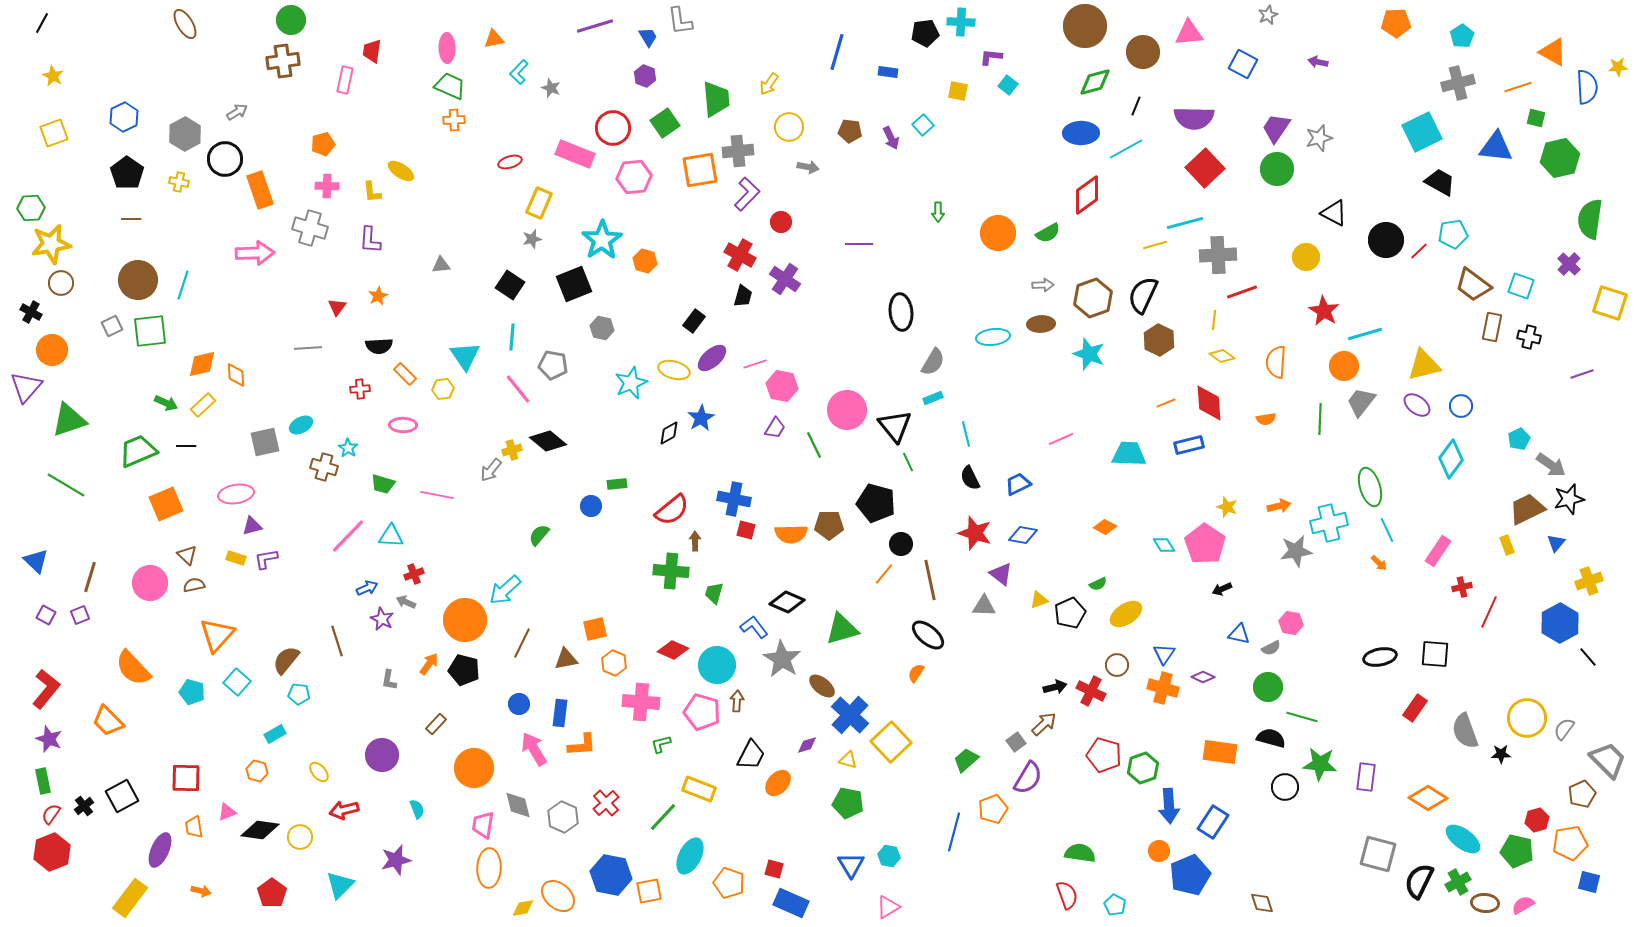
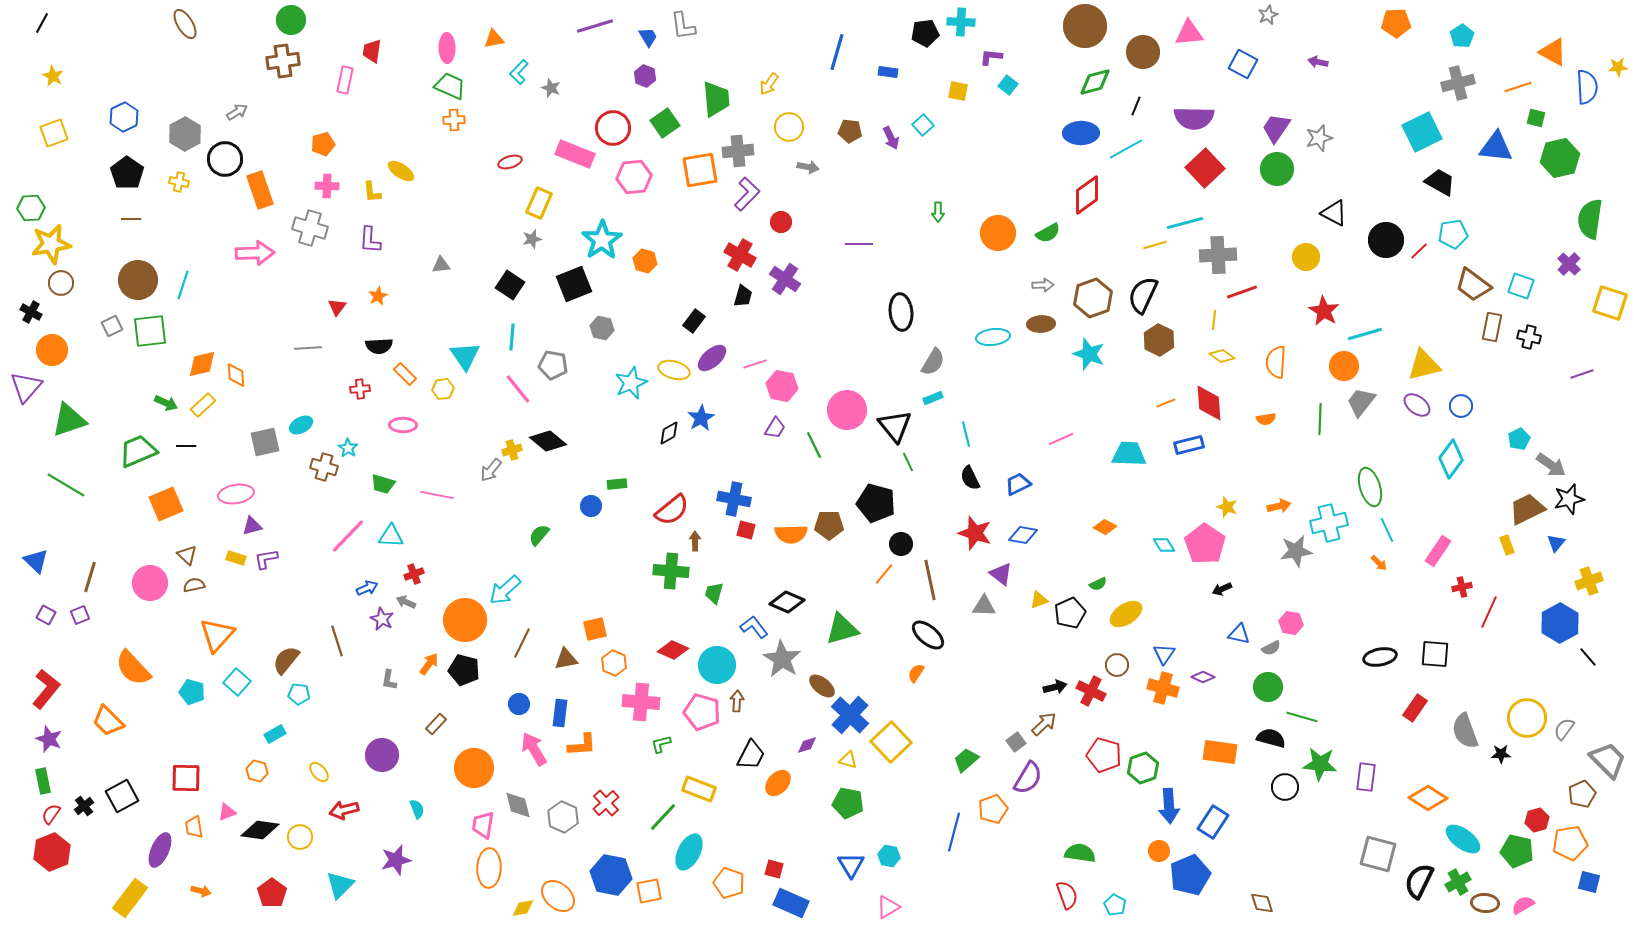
gray L-shape at (680, 21): moved 3 px right, 5 px down
cyan ellipse at (690, 856): moved 1 px left, 4 px up
